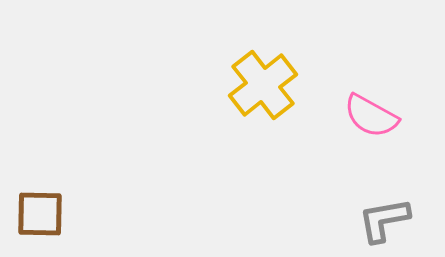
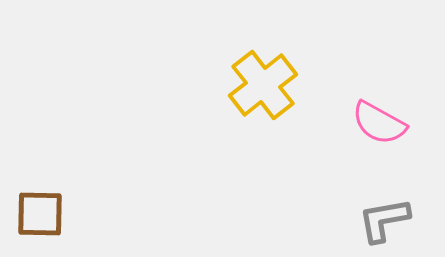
pink semicircle: moved 8 px right, 7 px down
